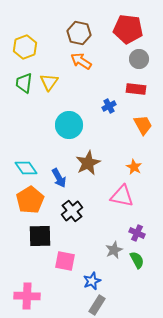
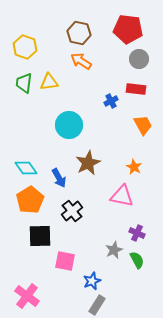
yellow hexagon: rotated 20 degrees counterclockwise
yellow triangle: rotated 48 degrees clockwise
blue cross: moved 2 px right, 5 px up
pink cross: rotated 35 degrees clockwise
